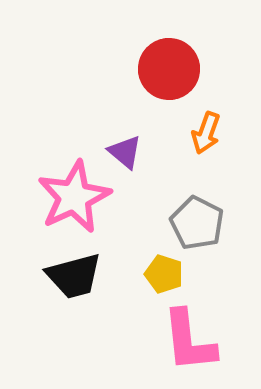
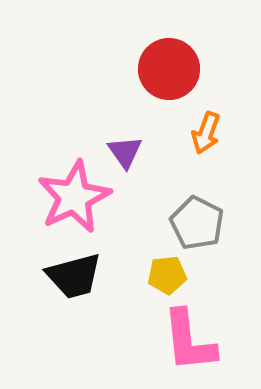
purple triangle: rotated 15 degrees clockwise
yellow pentagon: moved 3 px right, 1 px down; rotated 24 degrees counterclockwise
